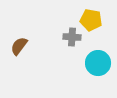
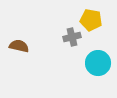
gray cross: rotated 18 degrees counterclockwise
brown semicircle: rotated 66 degrees clockwise
